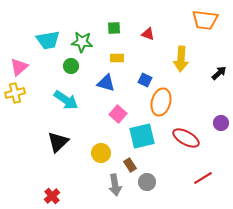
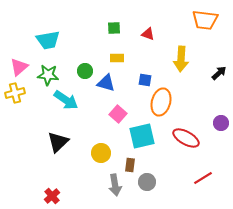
green star: moved 34 px left, 33 px down
green circle: moved 14 px right, 5 px down
blue square: rotated 16 degrees counterclockwise
brown rectangle: rotated 40 degrees clockwise
